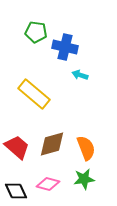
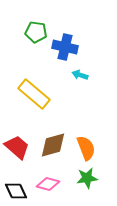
brown diamond: moved 1 px right, 1 px down
green star: moved 3 px right, 1 px up
